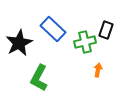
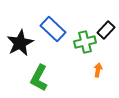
black rectangle: rotated 24 degrees clockwise
black star: moved 1 px right
